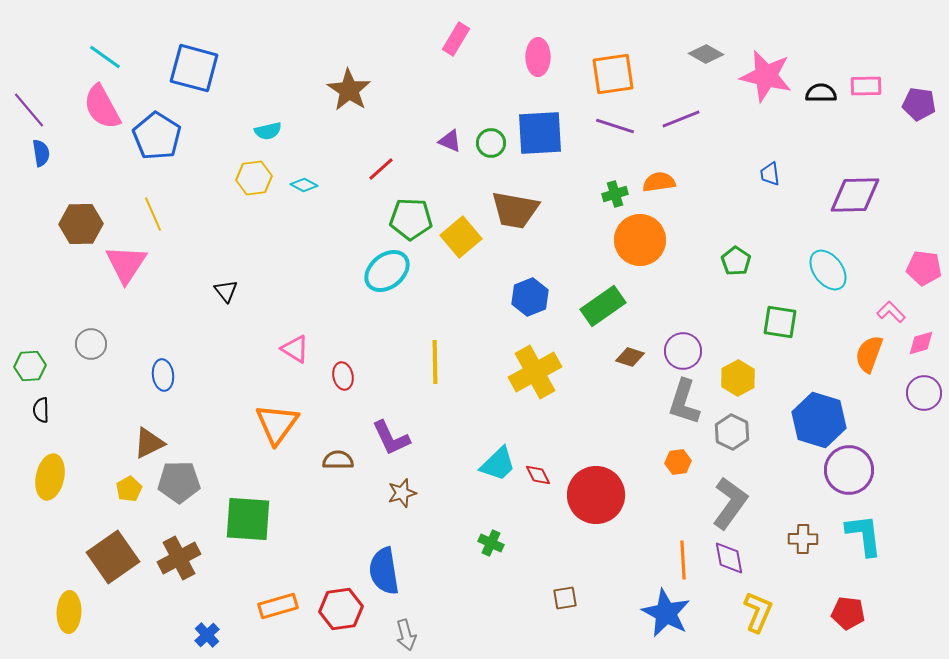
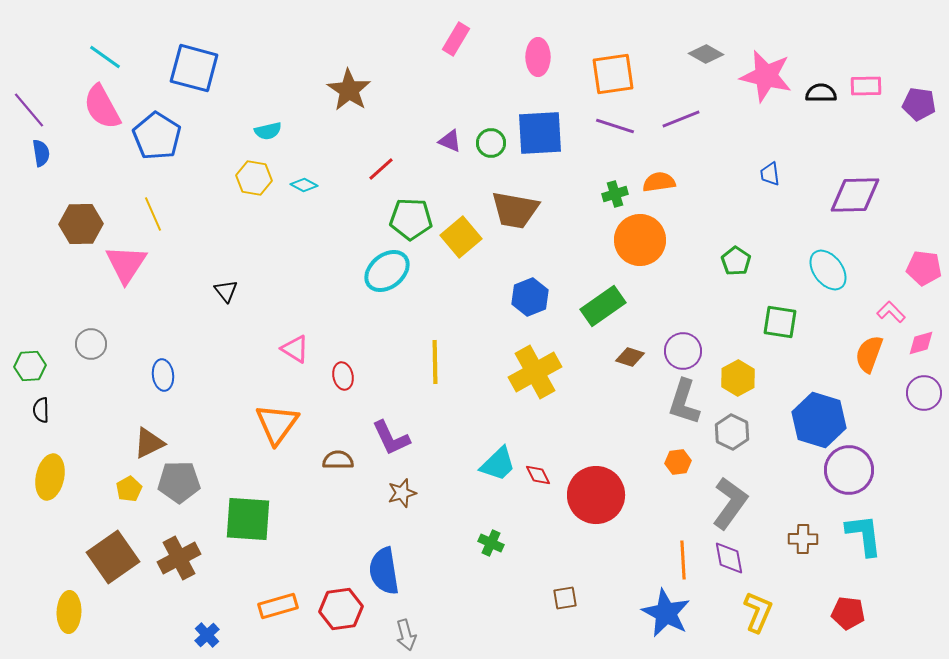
yellow hexagon at (254, 178): rotated 16 degrees clockwise
